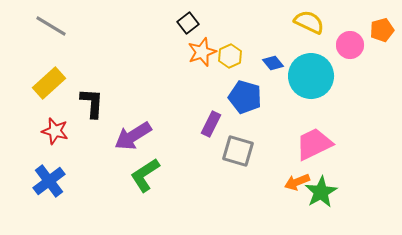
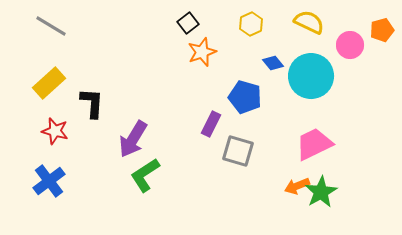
yellow hexagon: moved 21 px right, 32 px up
purple arrow: moved 3 px down; rotated 27 degrees counterclockwise
orange arrow: moved 4 px down
